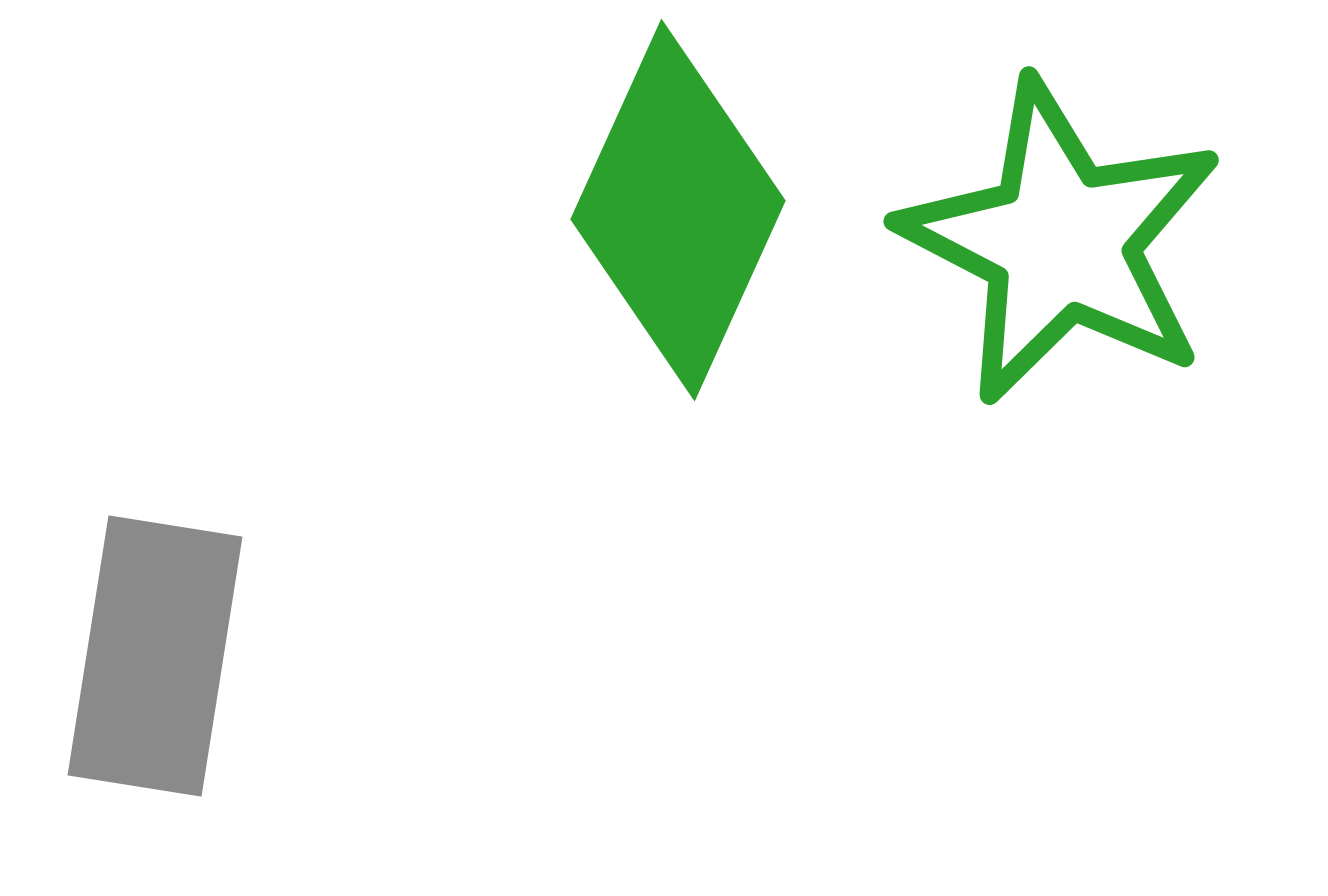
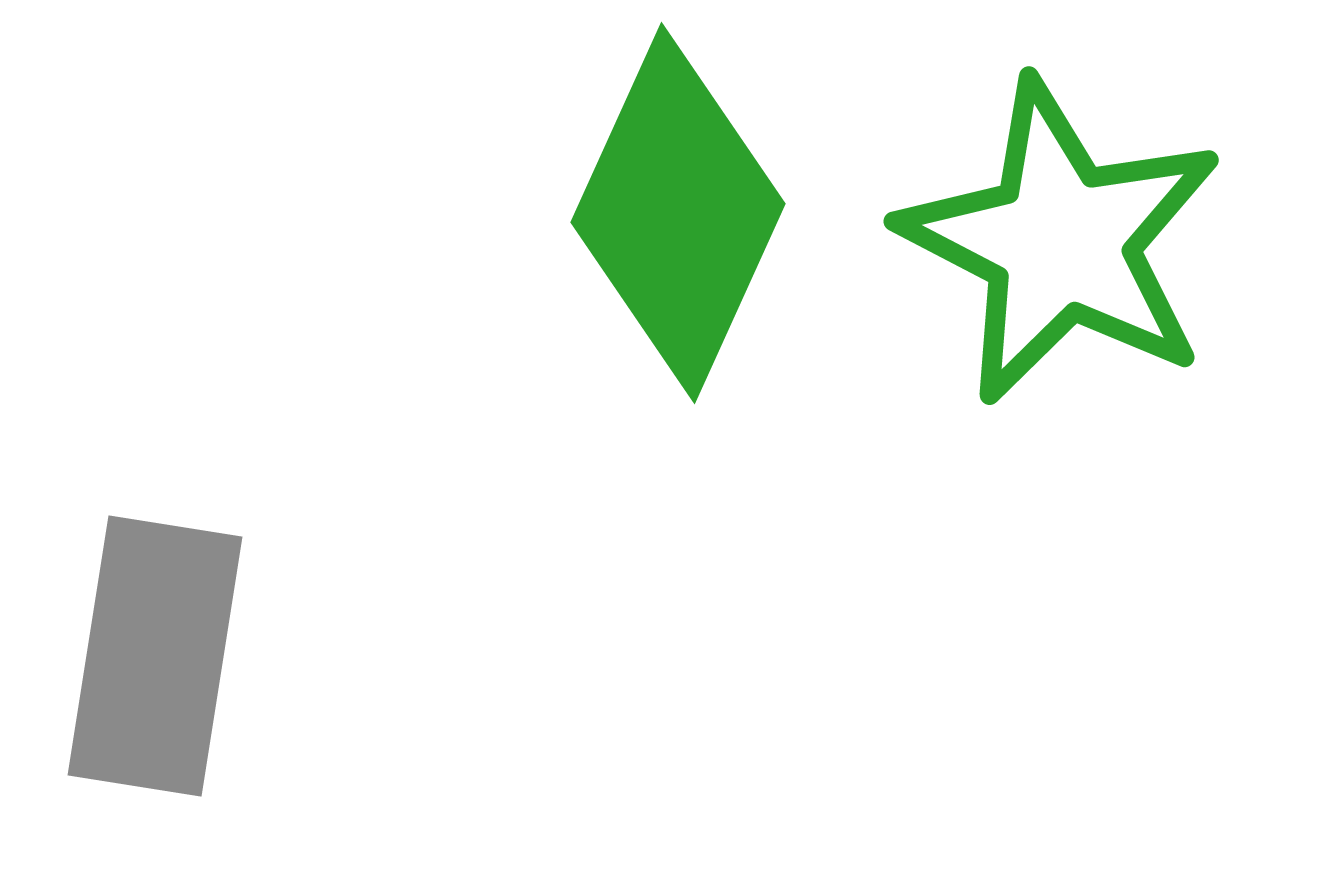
green diamond: moved 3 px down
